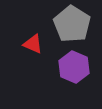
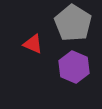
gray pentagon: moved 1 px right, 1 px up
